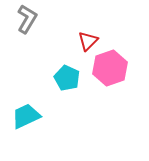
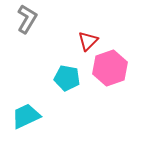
cyan pentagon: rotated 15 degrees counterclockwise
